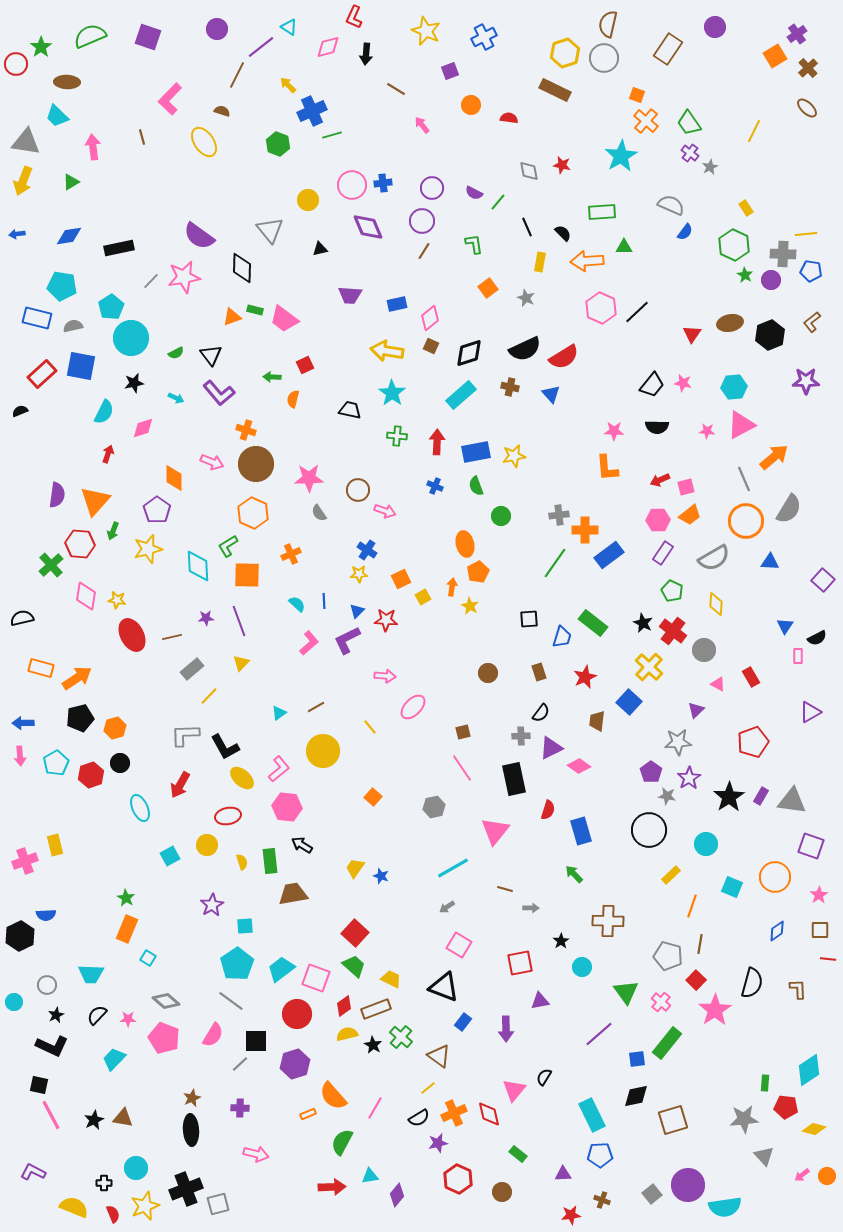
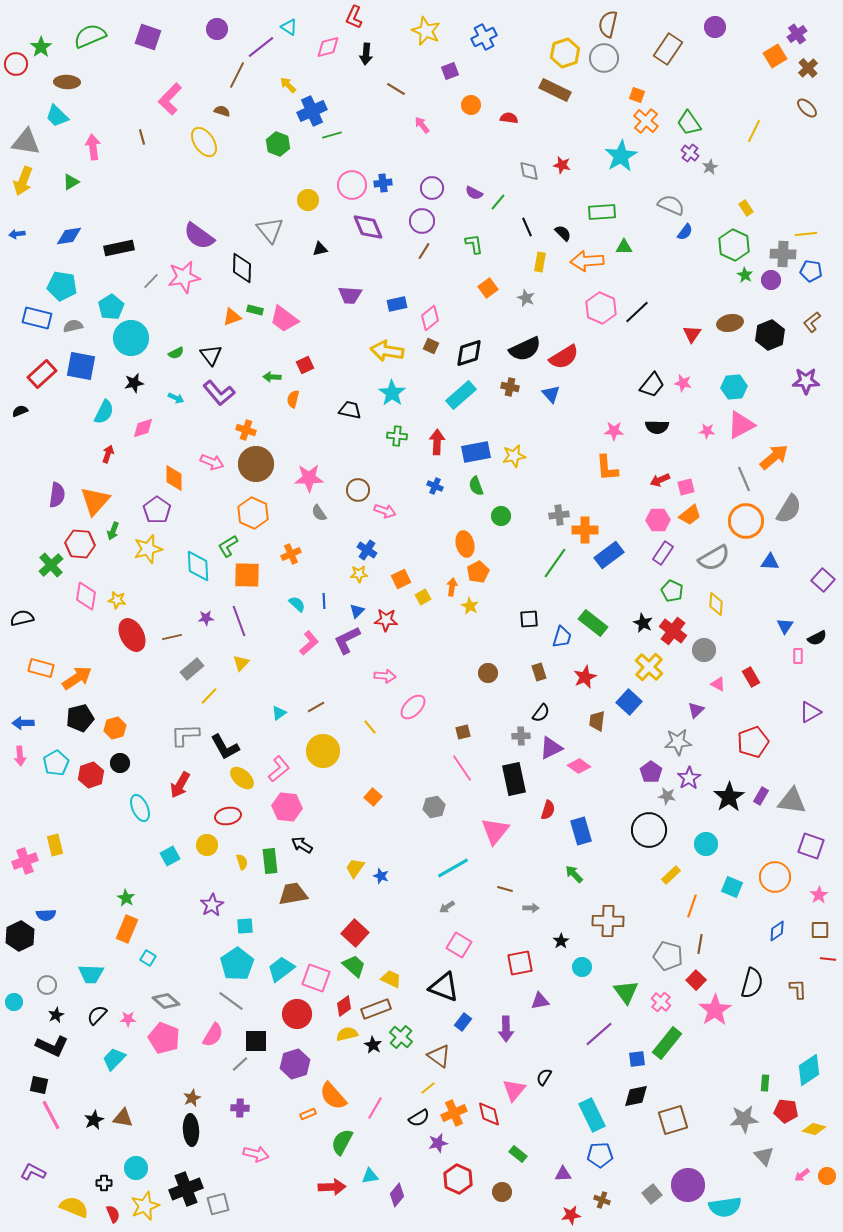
red pentagon at (786, 1107): moved 4 px down
